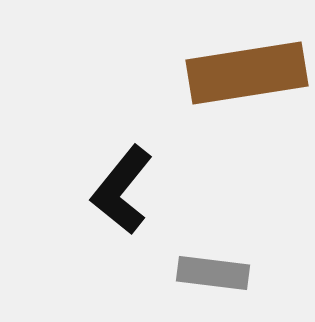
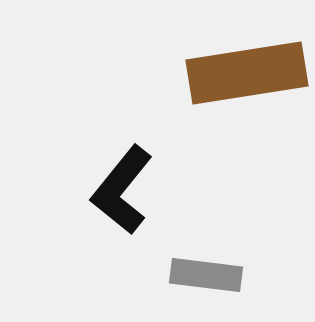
gray rectangle: moved 7 px left, 2 px down
